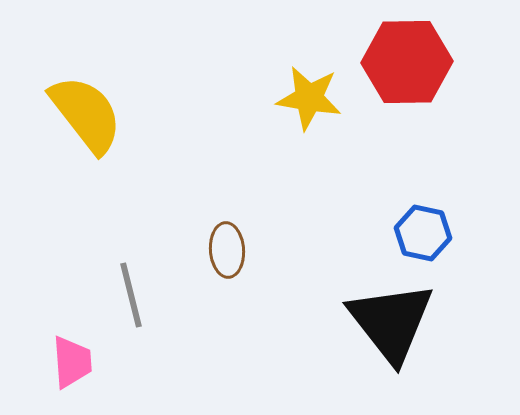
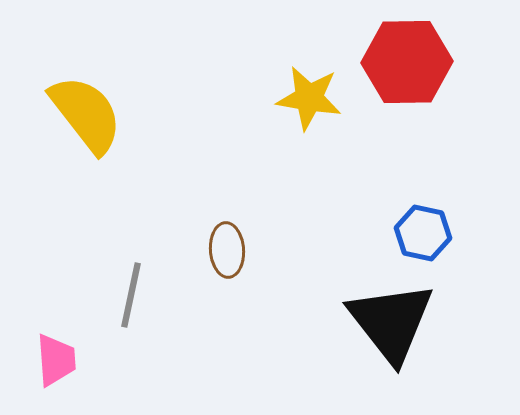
gray line: rotated 26 degrees clockwise
pink trapezoid: moved 16 px left, 2 px up
